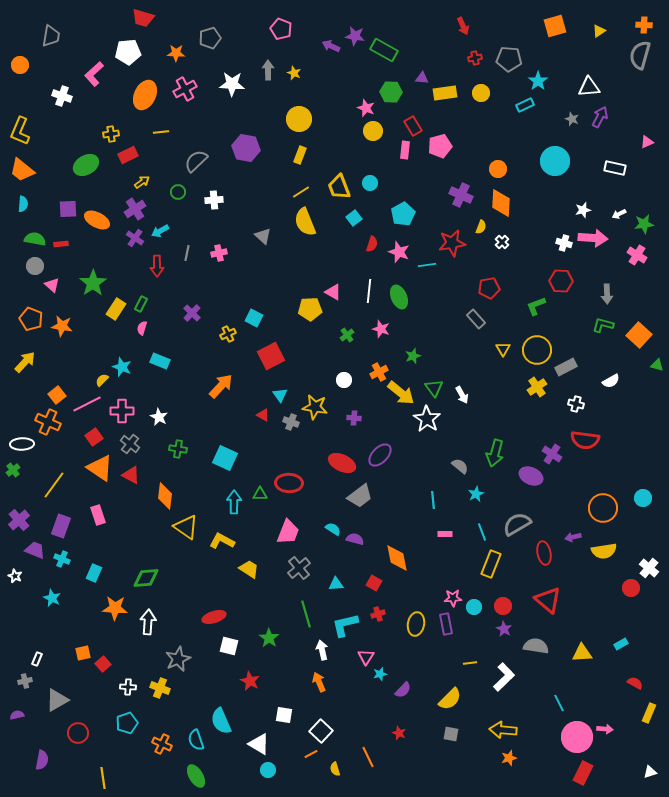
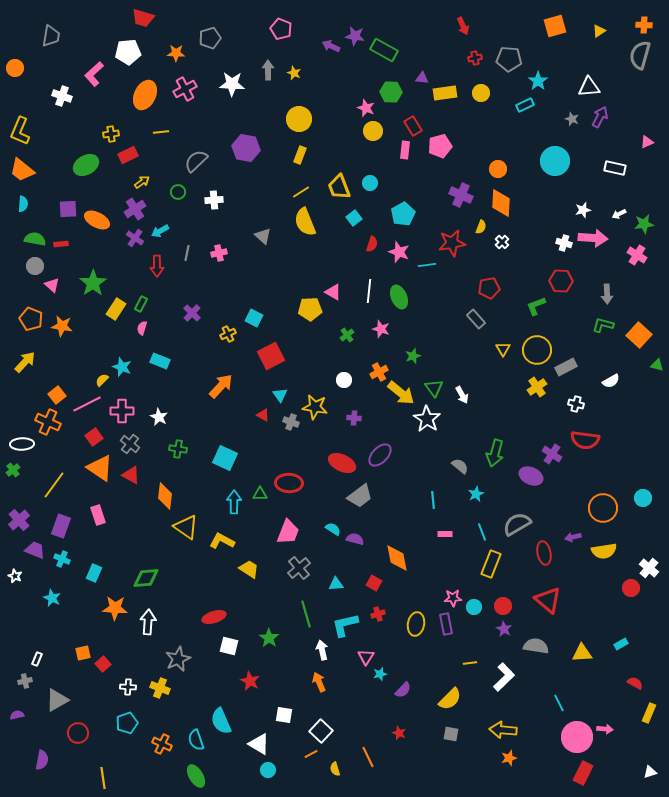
orange circle at (20, 65): moved 5 px left, 3 px down
